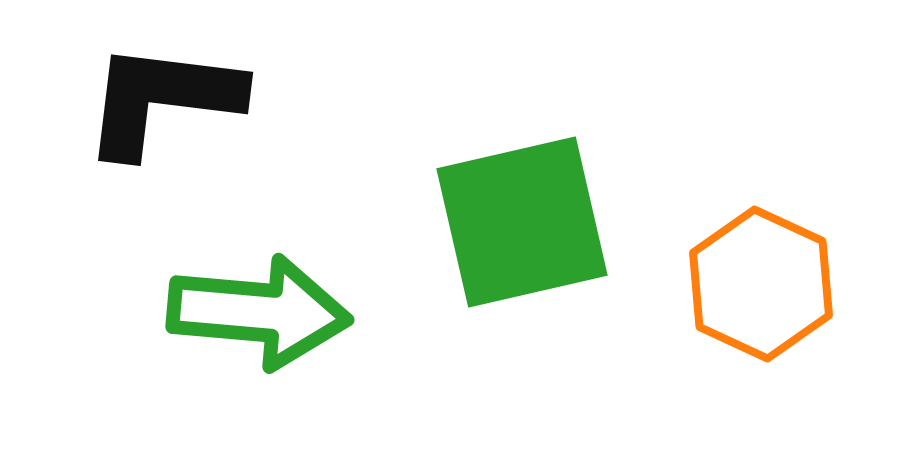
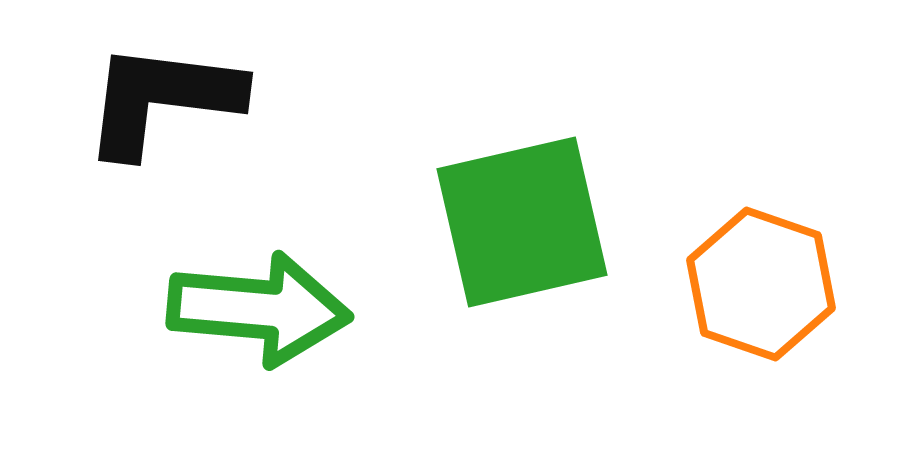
orange hexagon: rotated 6 degrees counterclockwise
green arrow: moved 3 px up
